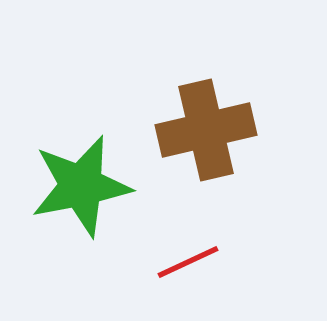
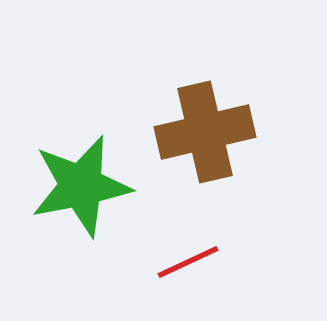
brown cross: moved 1 px left, 2 px down
